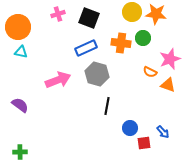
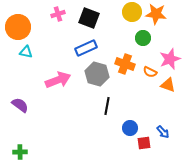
orange cross: moved 4 px right, 21 px down; rotated 12 degrees clockwise
cyan triangle: moved 5 px right
